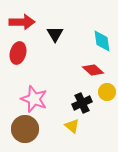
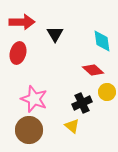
brown circle: moved 4 px right, 1 px down
